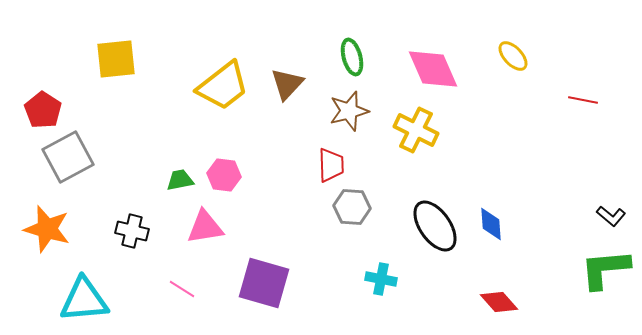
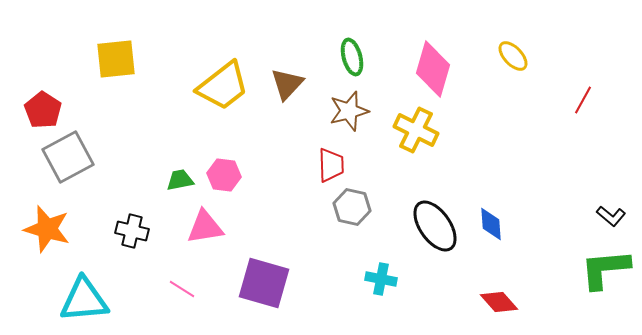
pink diamond: rotated 40 degrees clockwise
red line: rotated 72 degrees counterclockwise
gray hexagon: rotated 9 degrees clockwise
